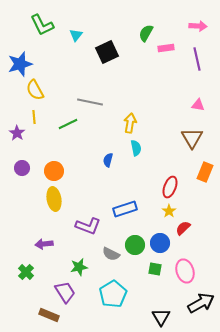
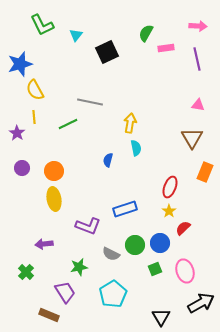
green square: rotated 32 degrees counterclockwise
